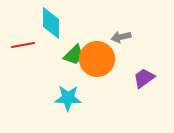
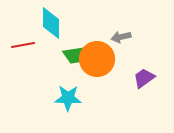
green trapezoid: rotated 35 degrees clockwise
